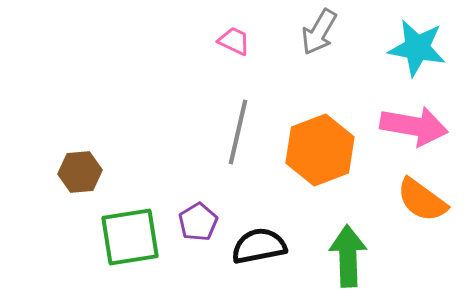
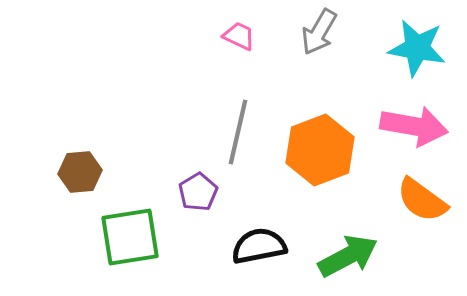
pink trapezoid: moved 5 px right, 5 px up
purple pentagon: moved 30 px up
green arrow: rotated 64 degrees clockwise
